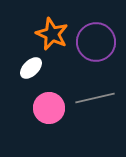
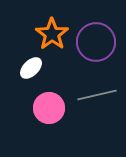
orange star: rotated 12 degrees clockwise
gray line: moved 2 px right, 3 px up
